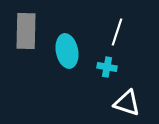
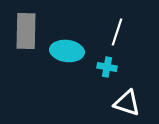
cyan ellipse: rotated 72 degrees counterclockwise
